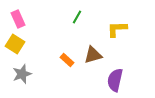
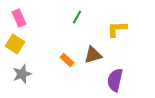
pink rectangle: moved 1 px right, 1 px up
